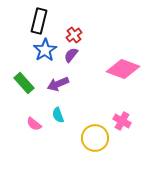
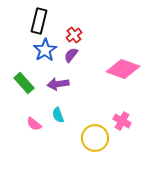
purple arrow: rotated 15 degrees clockwise
